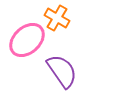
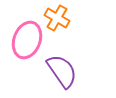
pink ellipse: rotated 27 degrees counterclockwise
